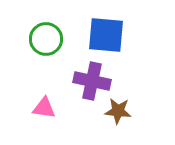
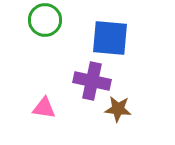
blue square: moved 4 px right, 3 px down
green circle: moved 1 px left, 19 px up
brown star: moved 2 px up
